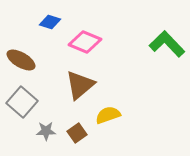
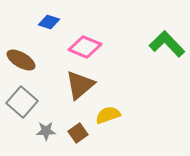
blue diamond: moved 1 px left
pink diamond: moved 5 px down
brown square: moved 1 px right
